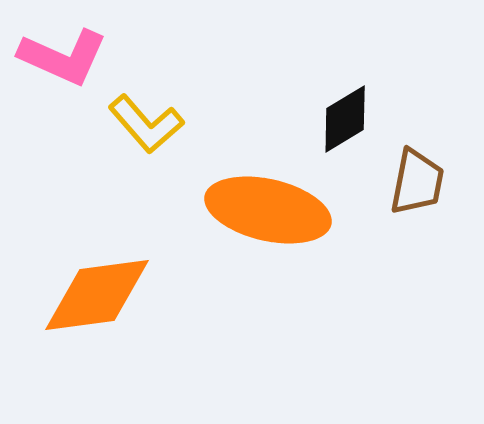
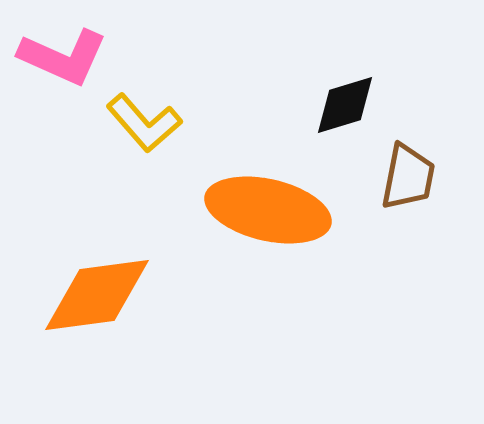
black diamond: moved 14 px up; rotated 14 degrees clockwise
yellow L-shape: moved 2 px left, 1 px up
brown trapezoid: moved 9 px left, 5 px up
